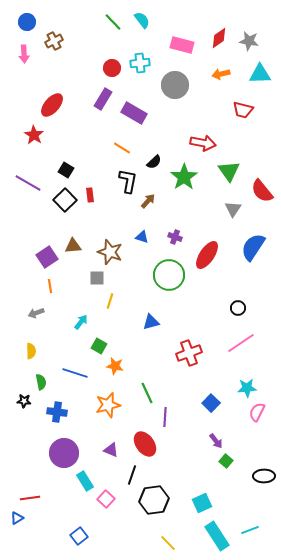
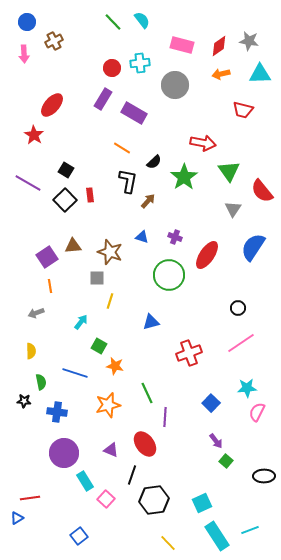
red diamond at (219, 38): moved 8 px down
